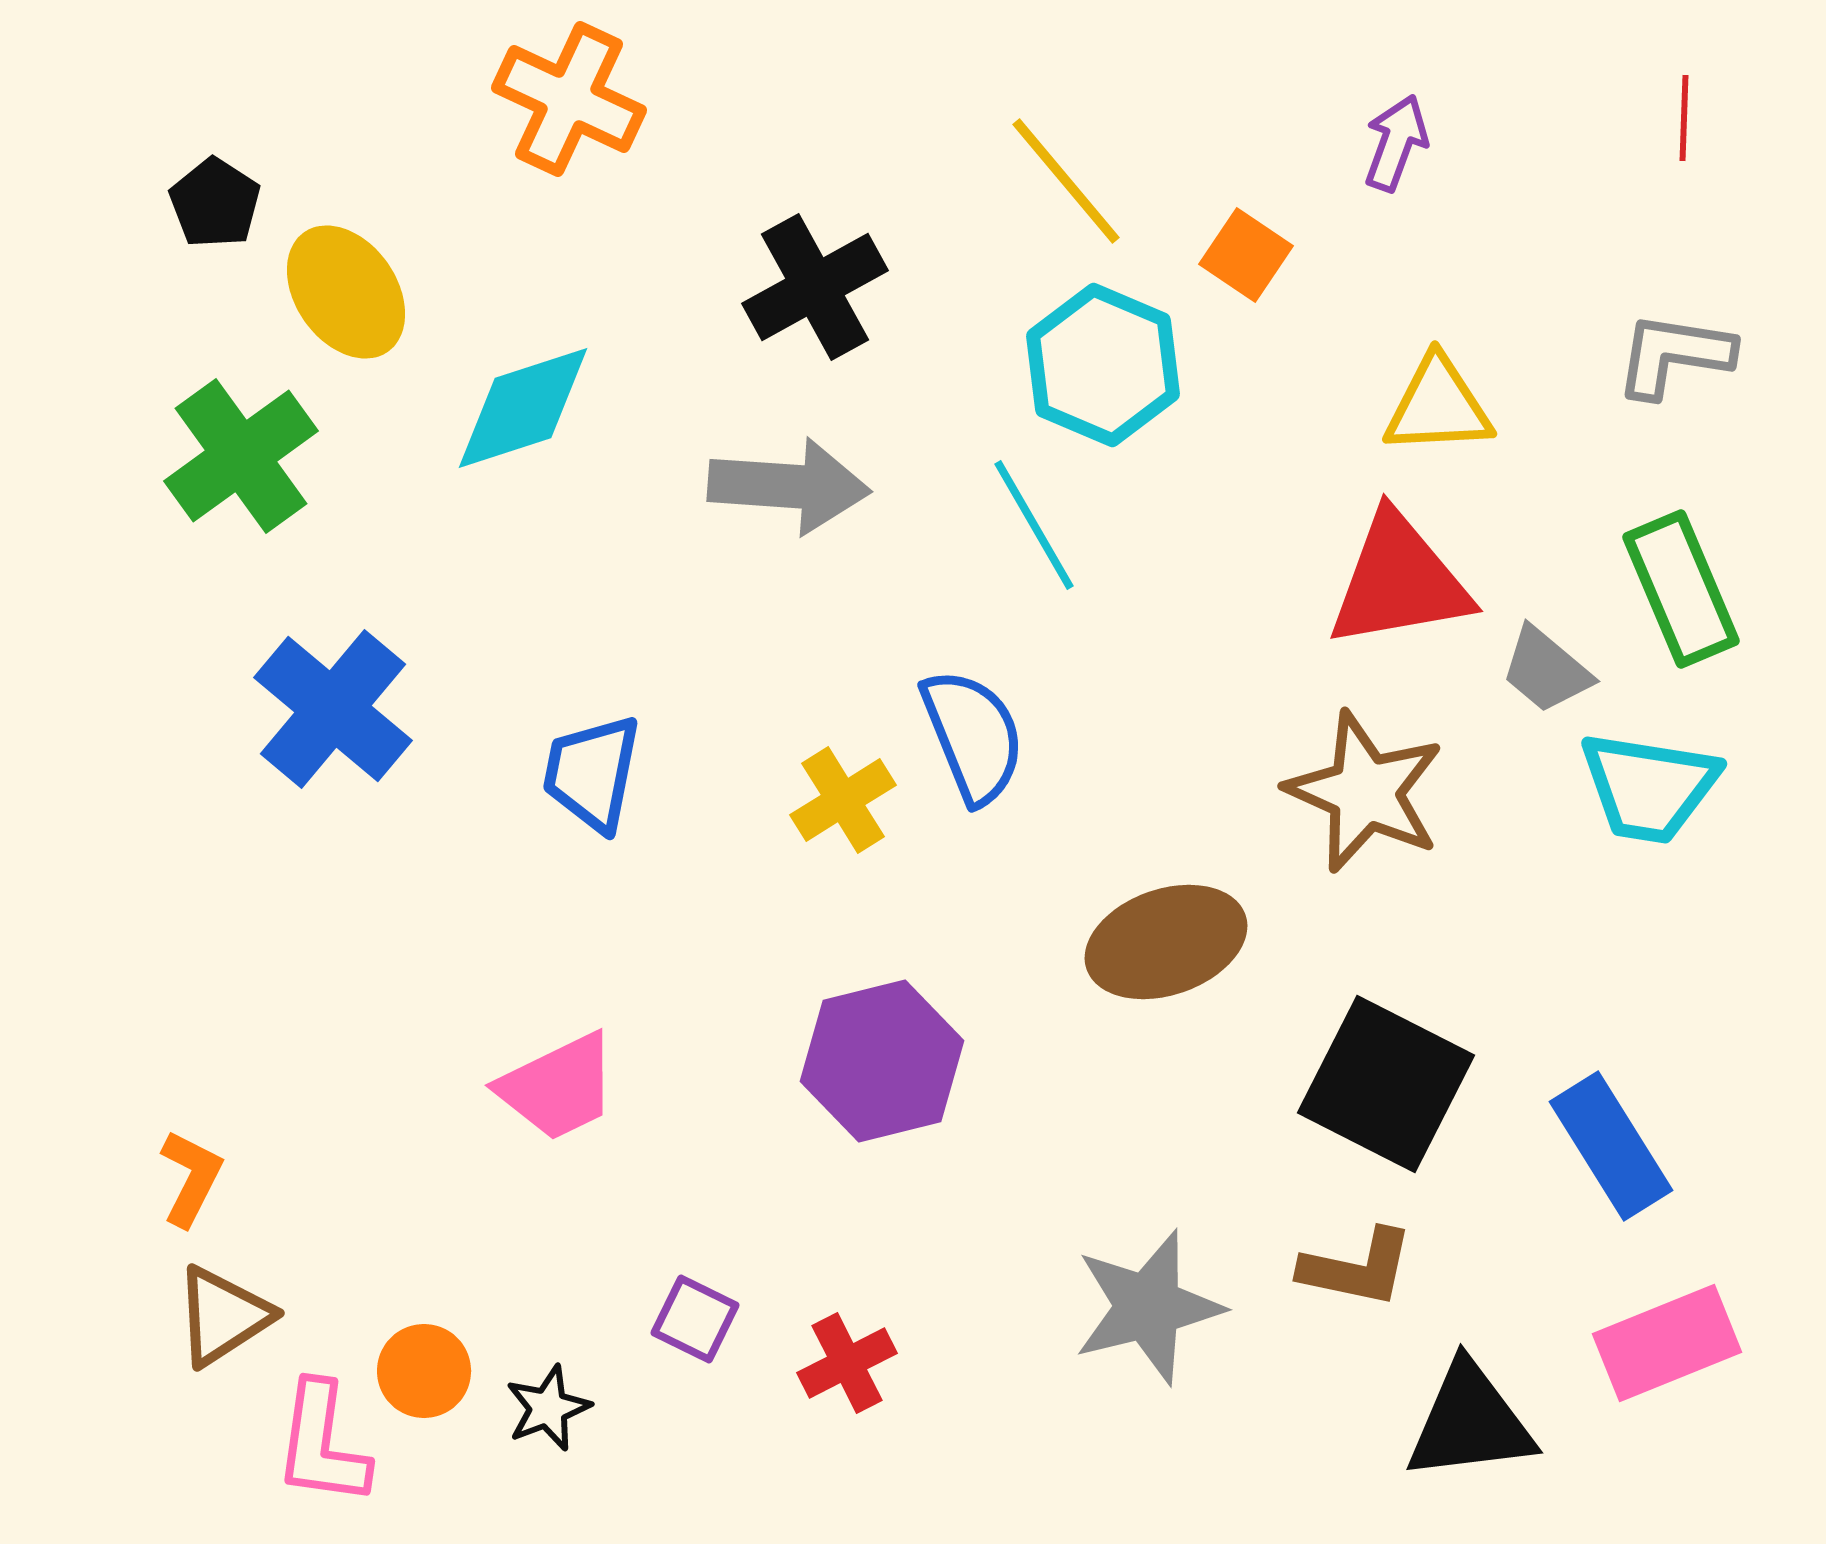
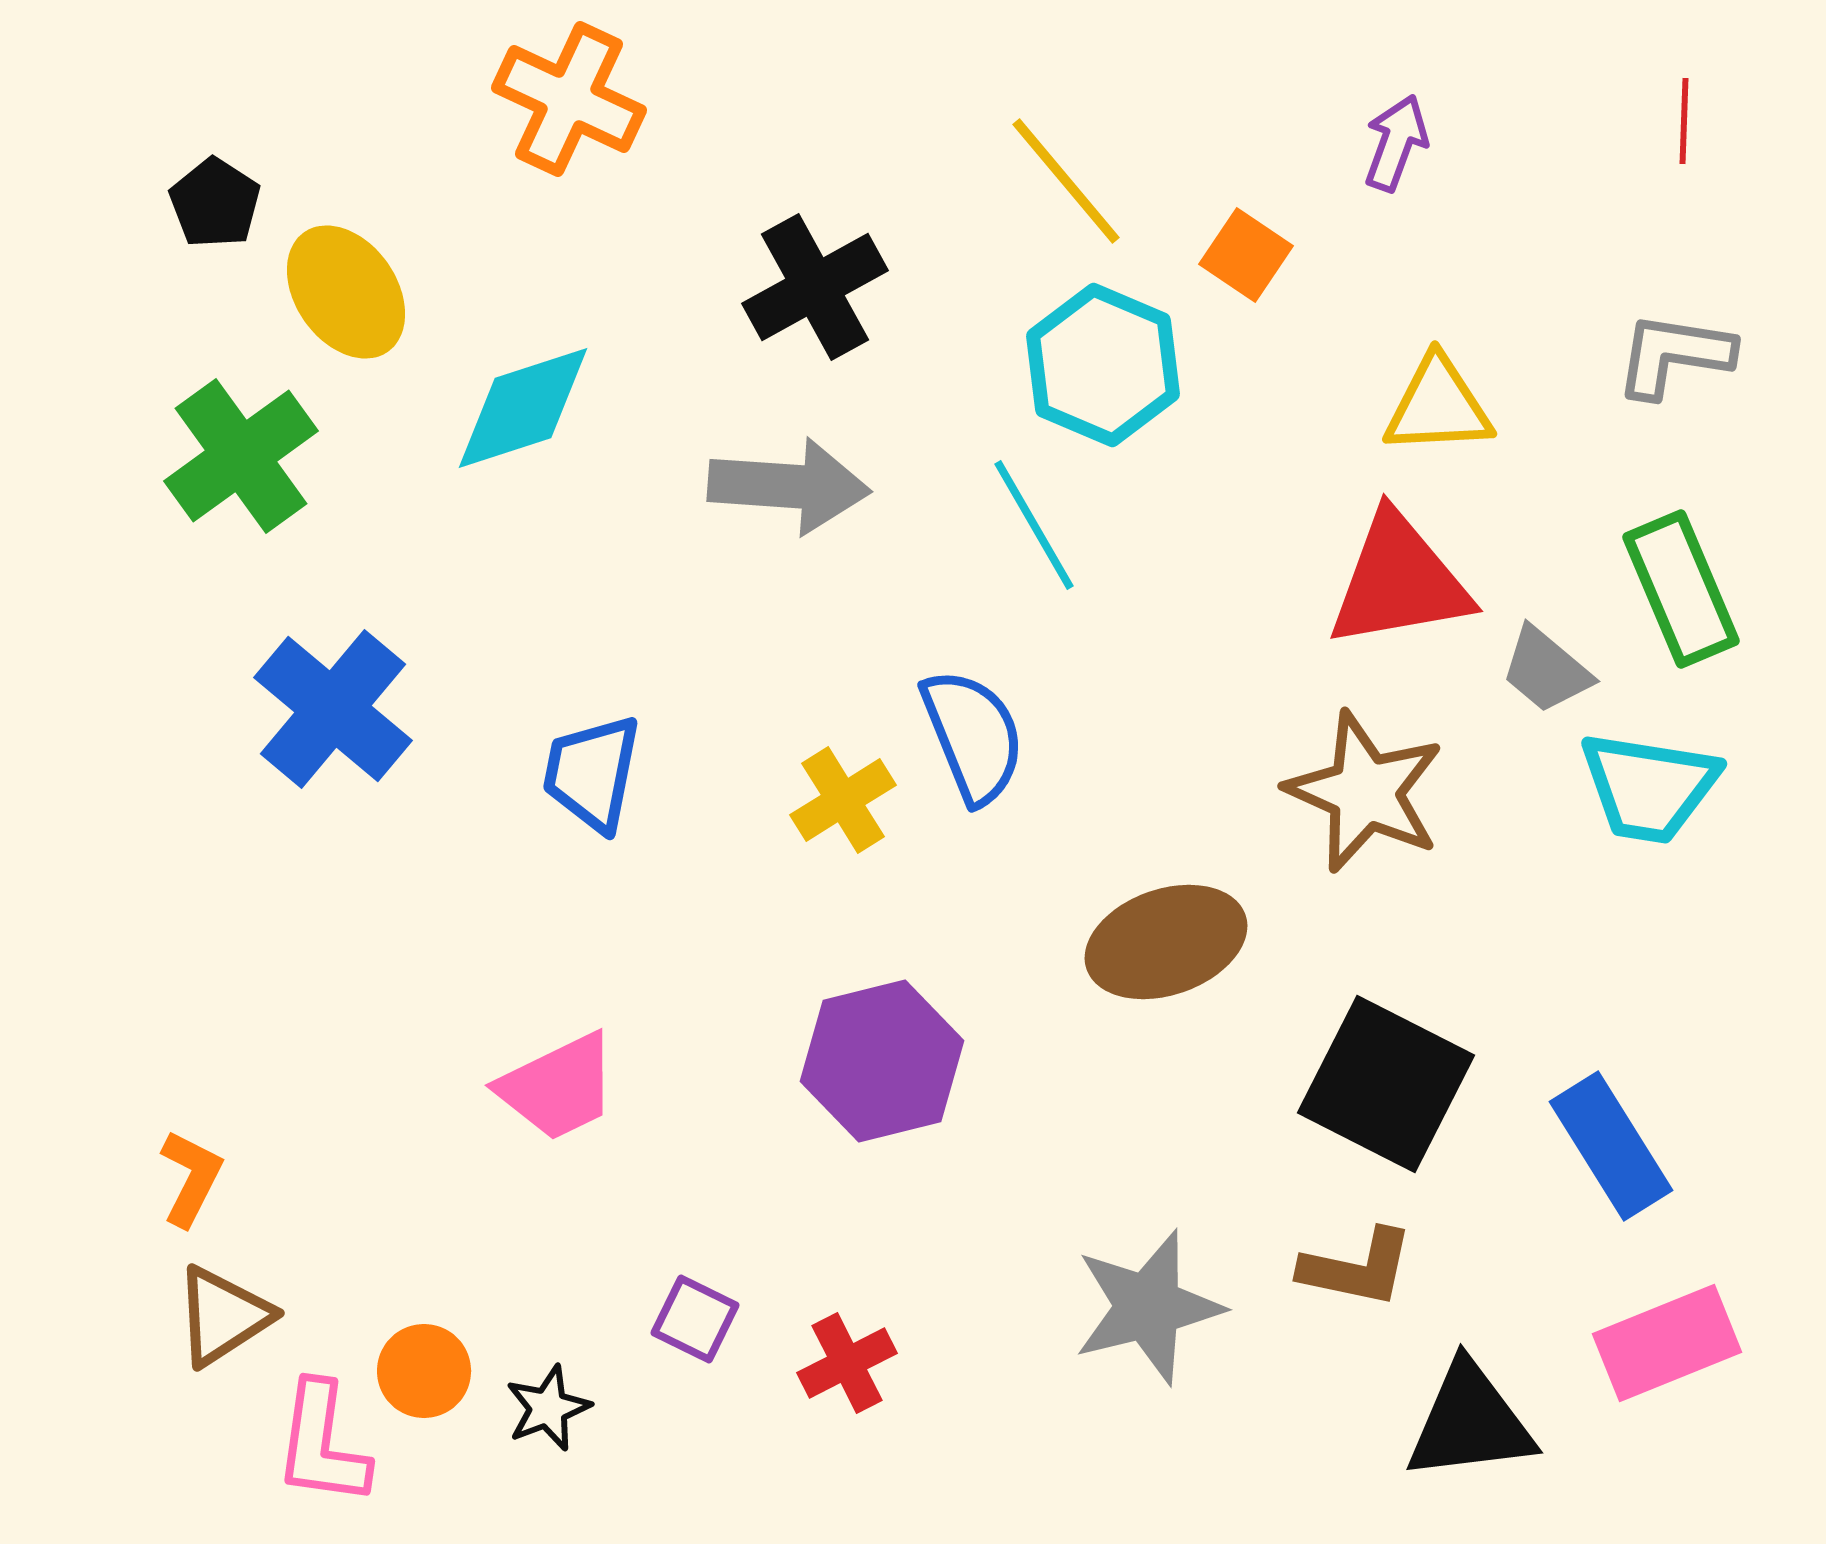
red line: moved 3 px down
